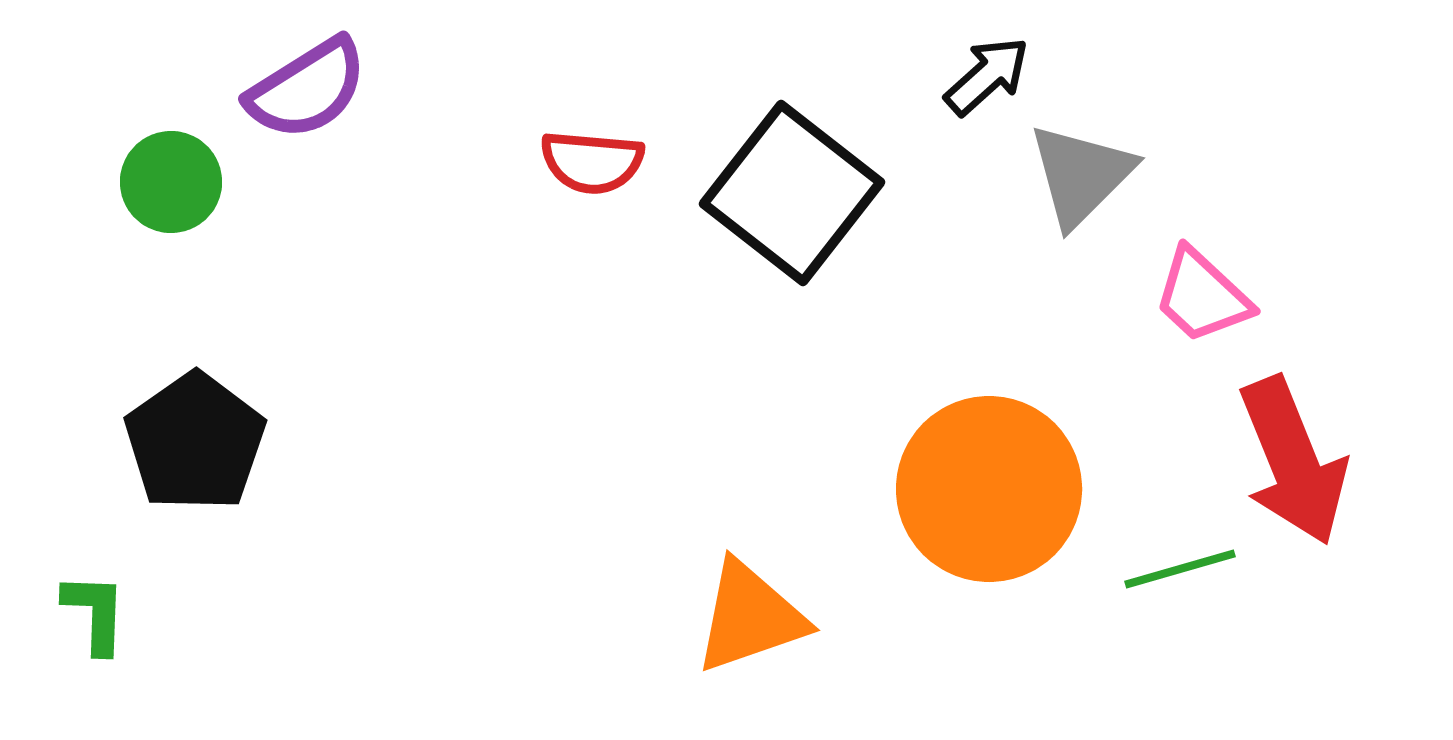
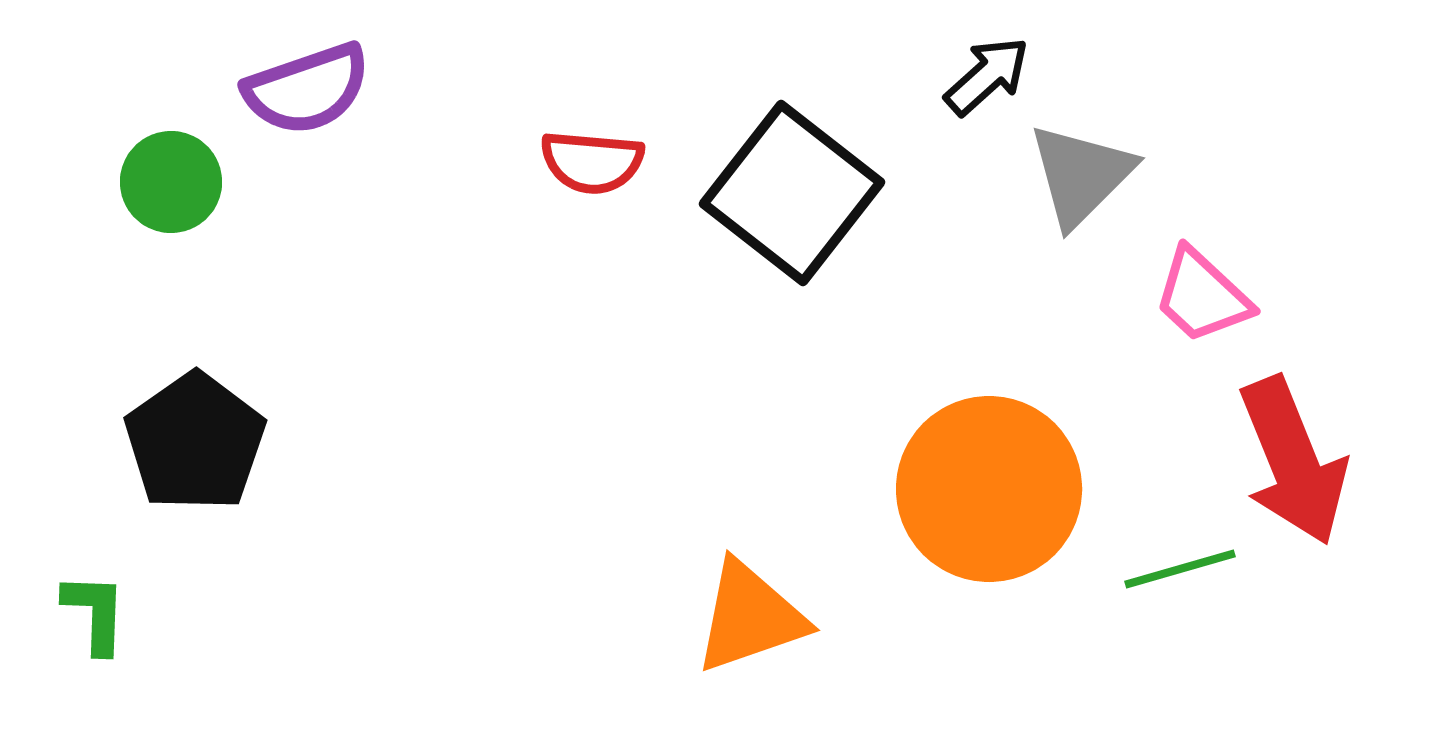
purple semicircle: rotated 13 degrees clockwise
